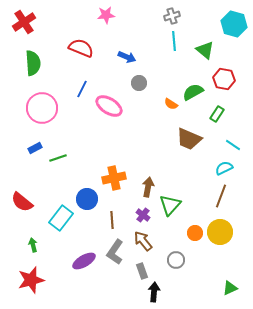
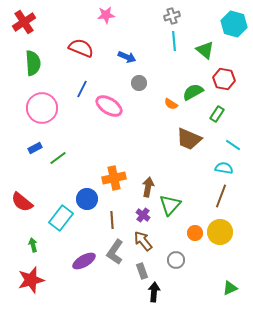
green line at (58, 158): rotated 18 degrees counterclockwise
cyan semicircle at (224, 168): rotated 36 degrees clockwise
